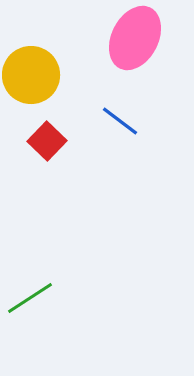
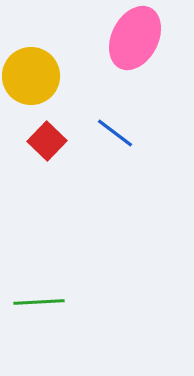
yellow circle: moved 1 px down
blue line: moved 5 px left, 12 px down
green line: moved 9 px right, 4 px down; rotated 30 degrees clockwise
